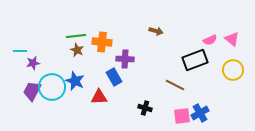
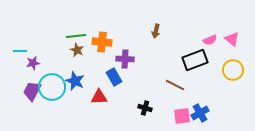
brown arrow: rotated 88 degrees clockwise
